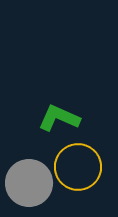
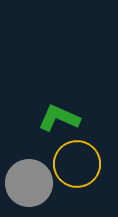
yellow circle: moved 1 px left, 3 px up
